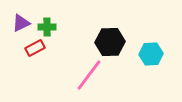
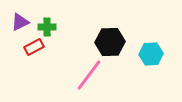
purple triangle: moved 1 px left, 1 px up
red rectangle: moved 1 px left, 1 px up
